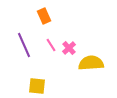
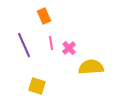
pink line: moved 2 px up; rotated 24 degrees clockwise
yellow semicircle: moved 4 px down
yellow square: rotated 12 degrees clockwise
